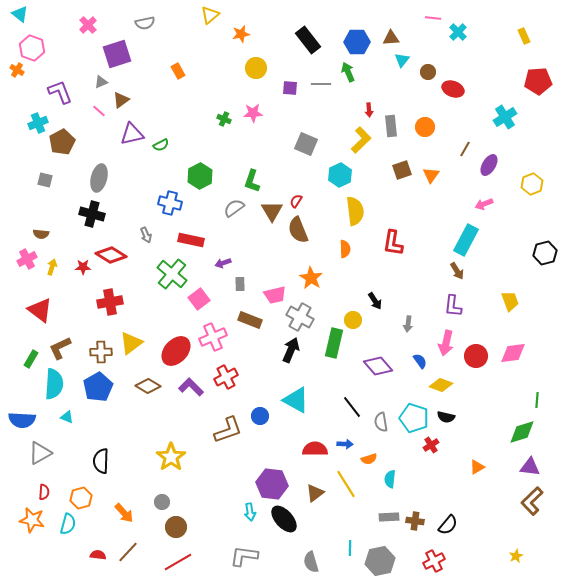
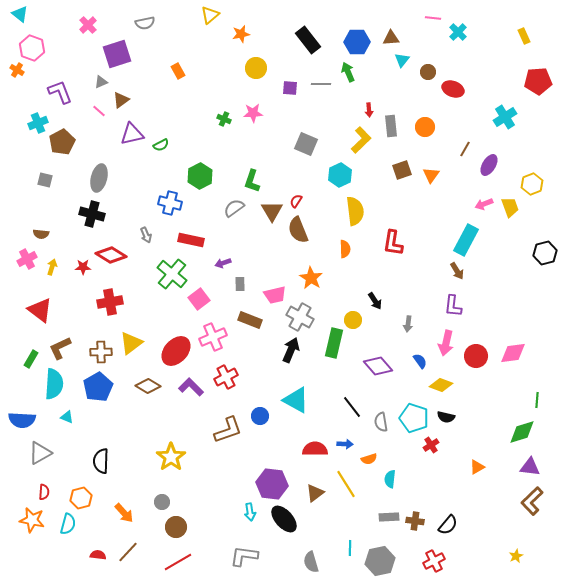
yellow trapezoid at (510, 301): moved 94 px up
